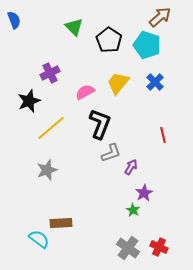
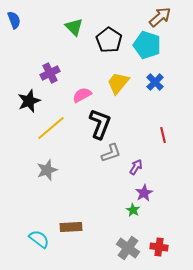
pink semicircle: moved 3 px left, 3 px down
purple arrow: moved 5 px right
brown rectangle: moved 10 px right, 4 px down
red cross: rotated 18 degrees counterclockwise
